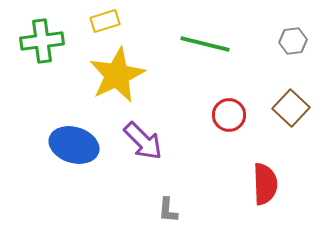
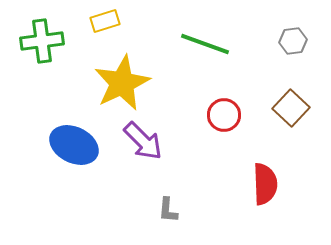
green line: rotated 6 degrees clockwise
yellow star: moved 5 px right, 8 px down
red circle: moved 5 px left
blue ellipse: rotated 9 degrees clockwise
